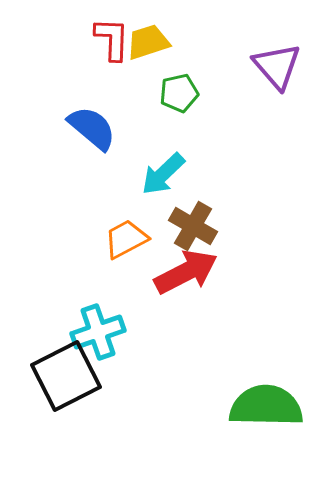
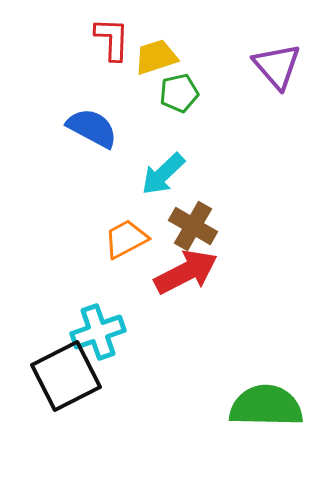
yellow trapezoid: moved 8 px right, 15 px down
blue semicircle: rotated 12 degrees counterclockwise
